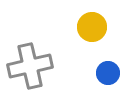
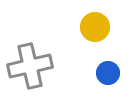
yellow circle: moved 3 px right
